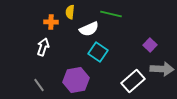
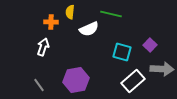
cyan square: moved 24 px right; rotated 18 degrees counterclockwise
